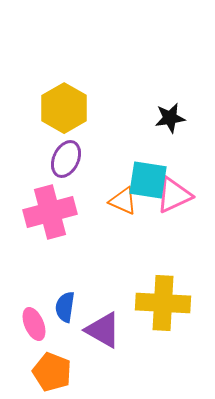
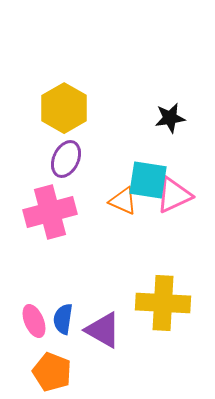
blue semicircle: moved 2 px left, 12 px down
pink ellipse: moved 3 px up
